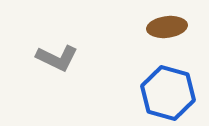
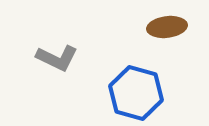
blue hexagon: moved 32 px left
